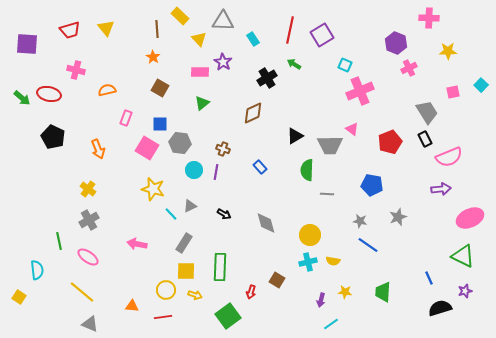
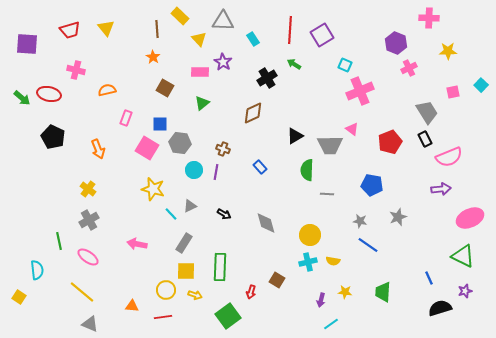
red line at (290, 30): rotated 8 degrees counterclockwise
brown square at (160, 88): moved 5 px right
